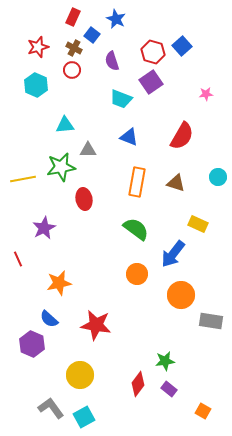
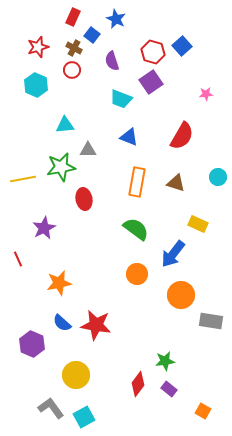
blue semicircle at (49, 319): moved 13 px right, 4 px down
yellow circle at (80, 375): moved 4 px left
